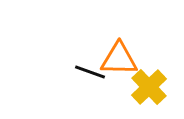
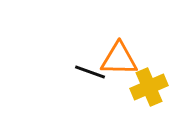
yellow cross: rotated 21 degrees clockwise
